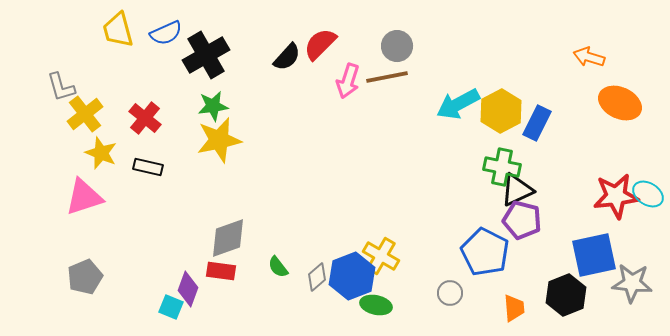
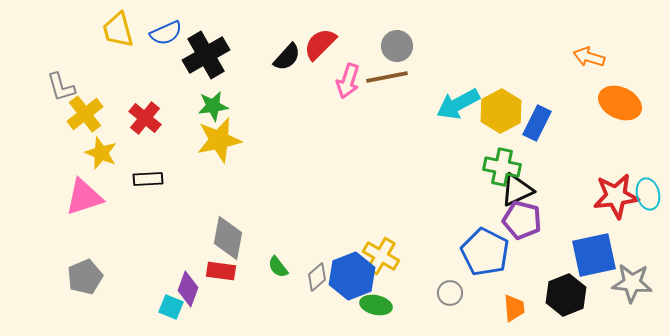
black rectangle at (148, 167): moved 12 px down; rotated 16 degrees counterclockwise
cyan ellipse at (648, 194): rotated 44 degrees clockwise
gray diamond at (228, 238): rotated 60 degrees counterclockwise
